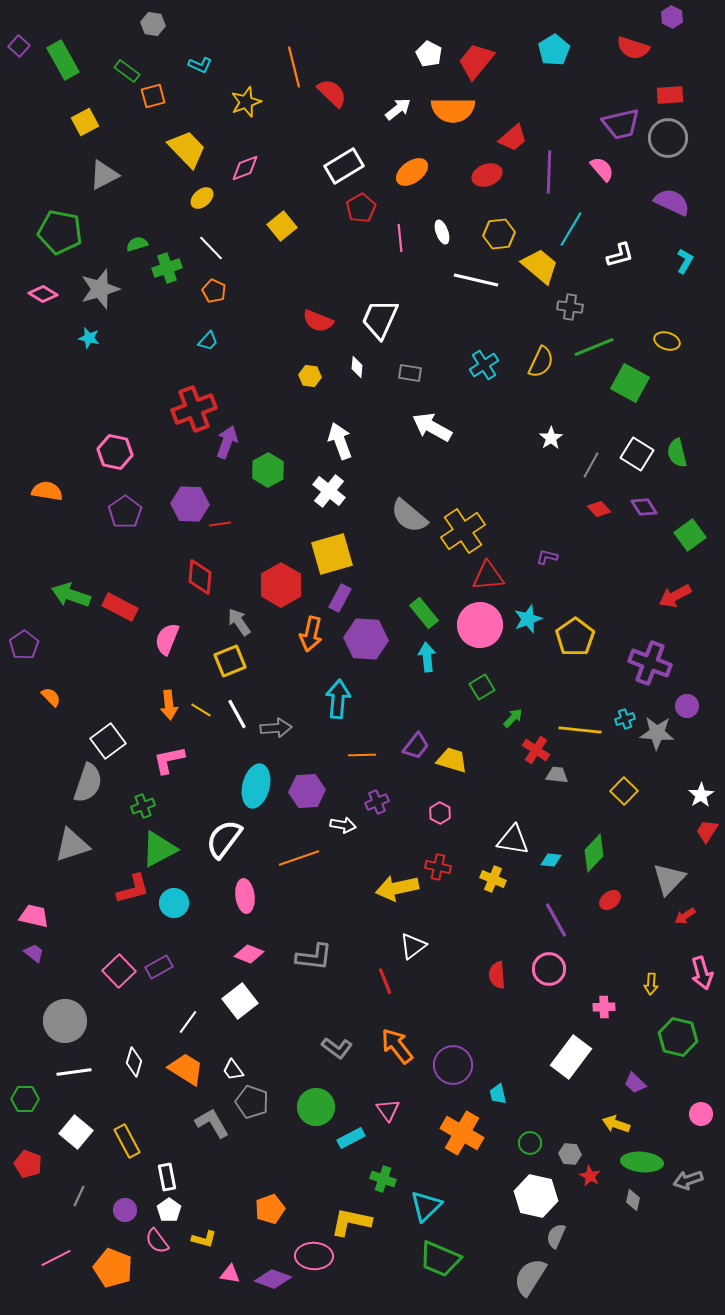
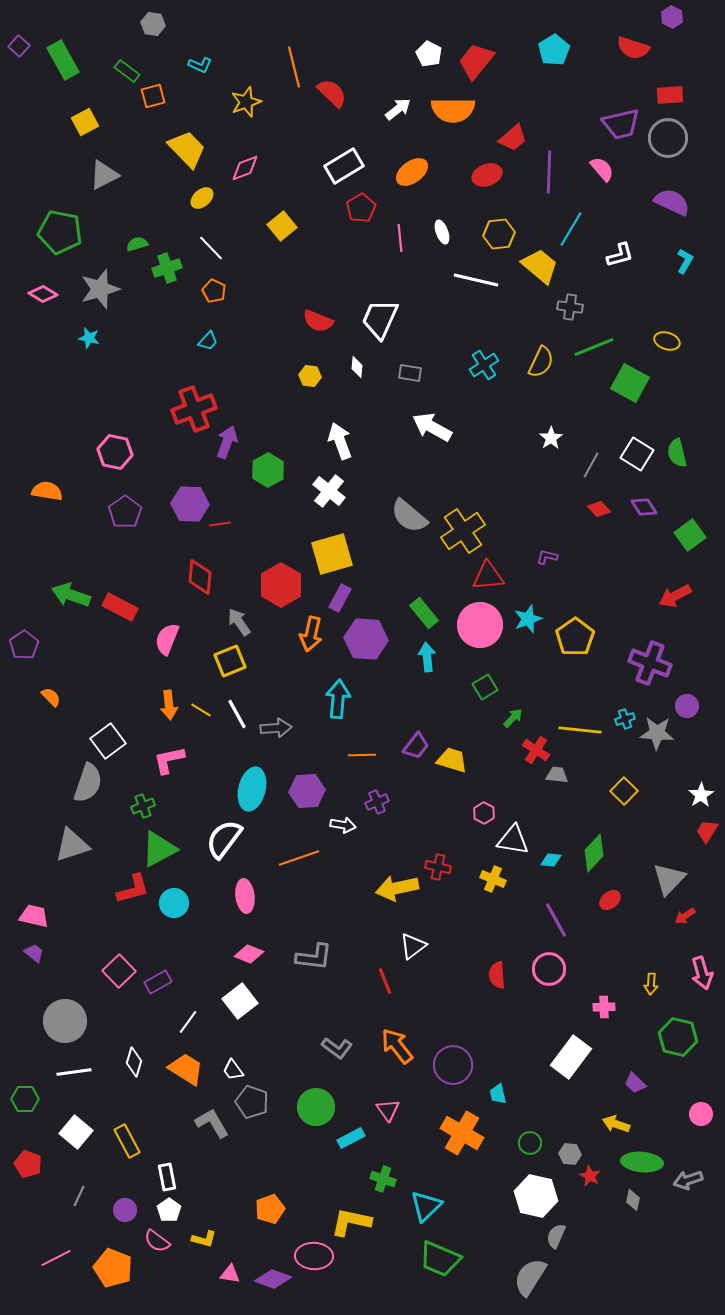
green square at (482, 687): moved 3 px right
cyan ellipse at (256, 786): moved 4 px left, 3 px down
pink hexagon at (440, 813): moved 44 px right
purple rectangle at (159, 967): moved 1 px left, 15 px down
pink semicircle at (157, 1241): rotated 16 degrees counterclockwise
